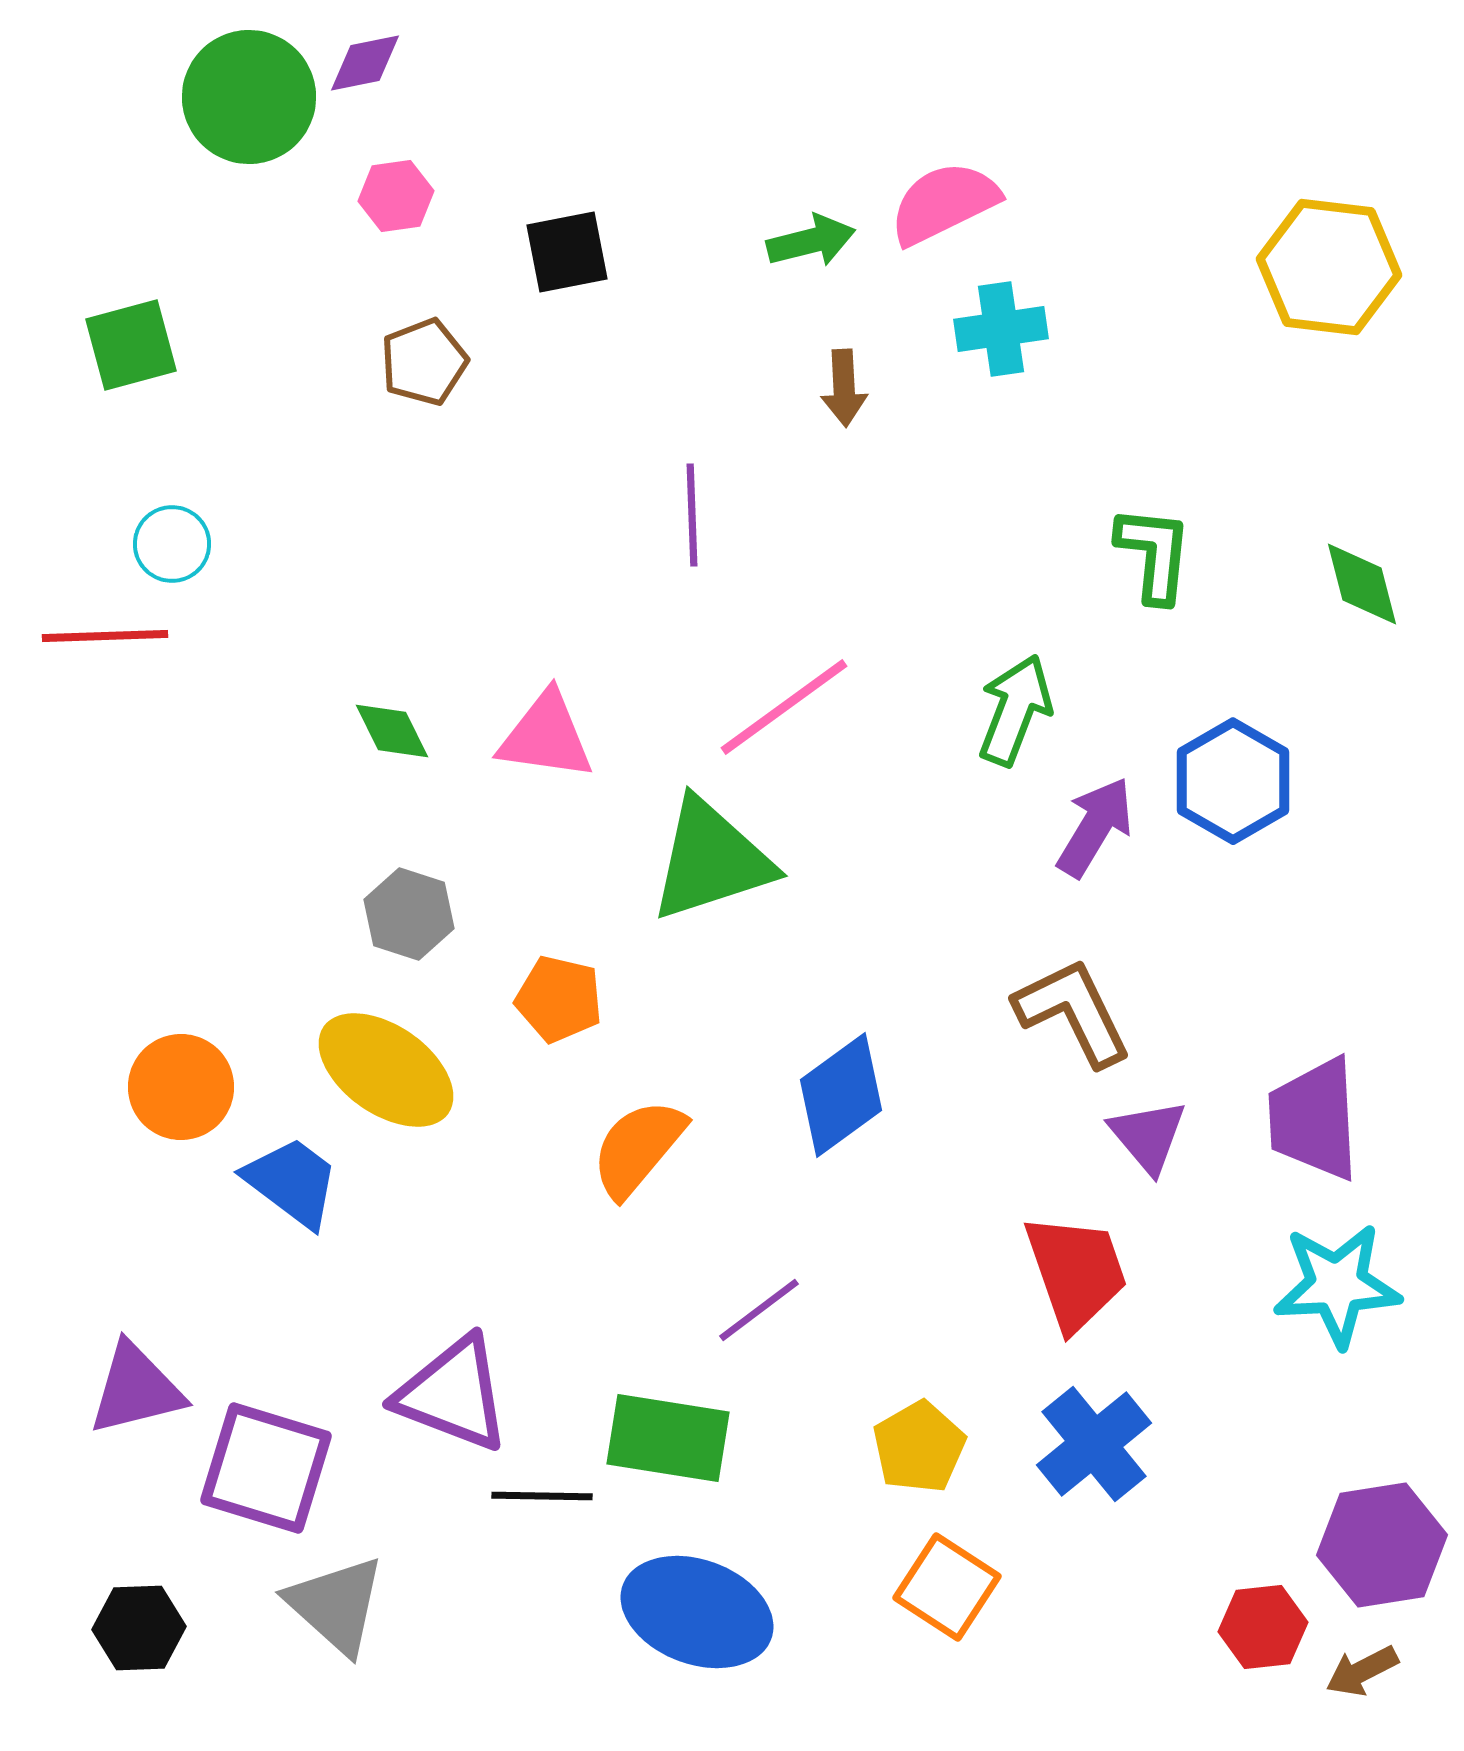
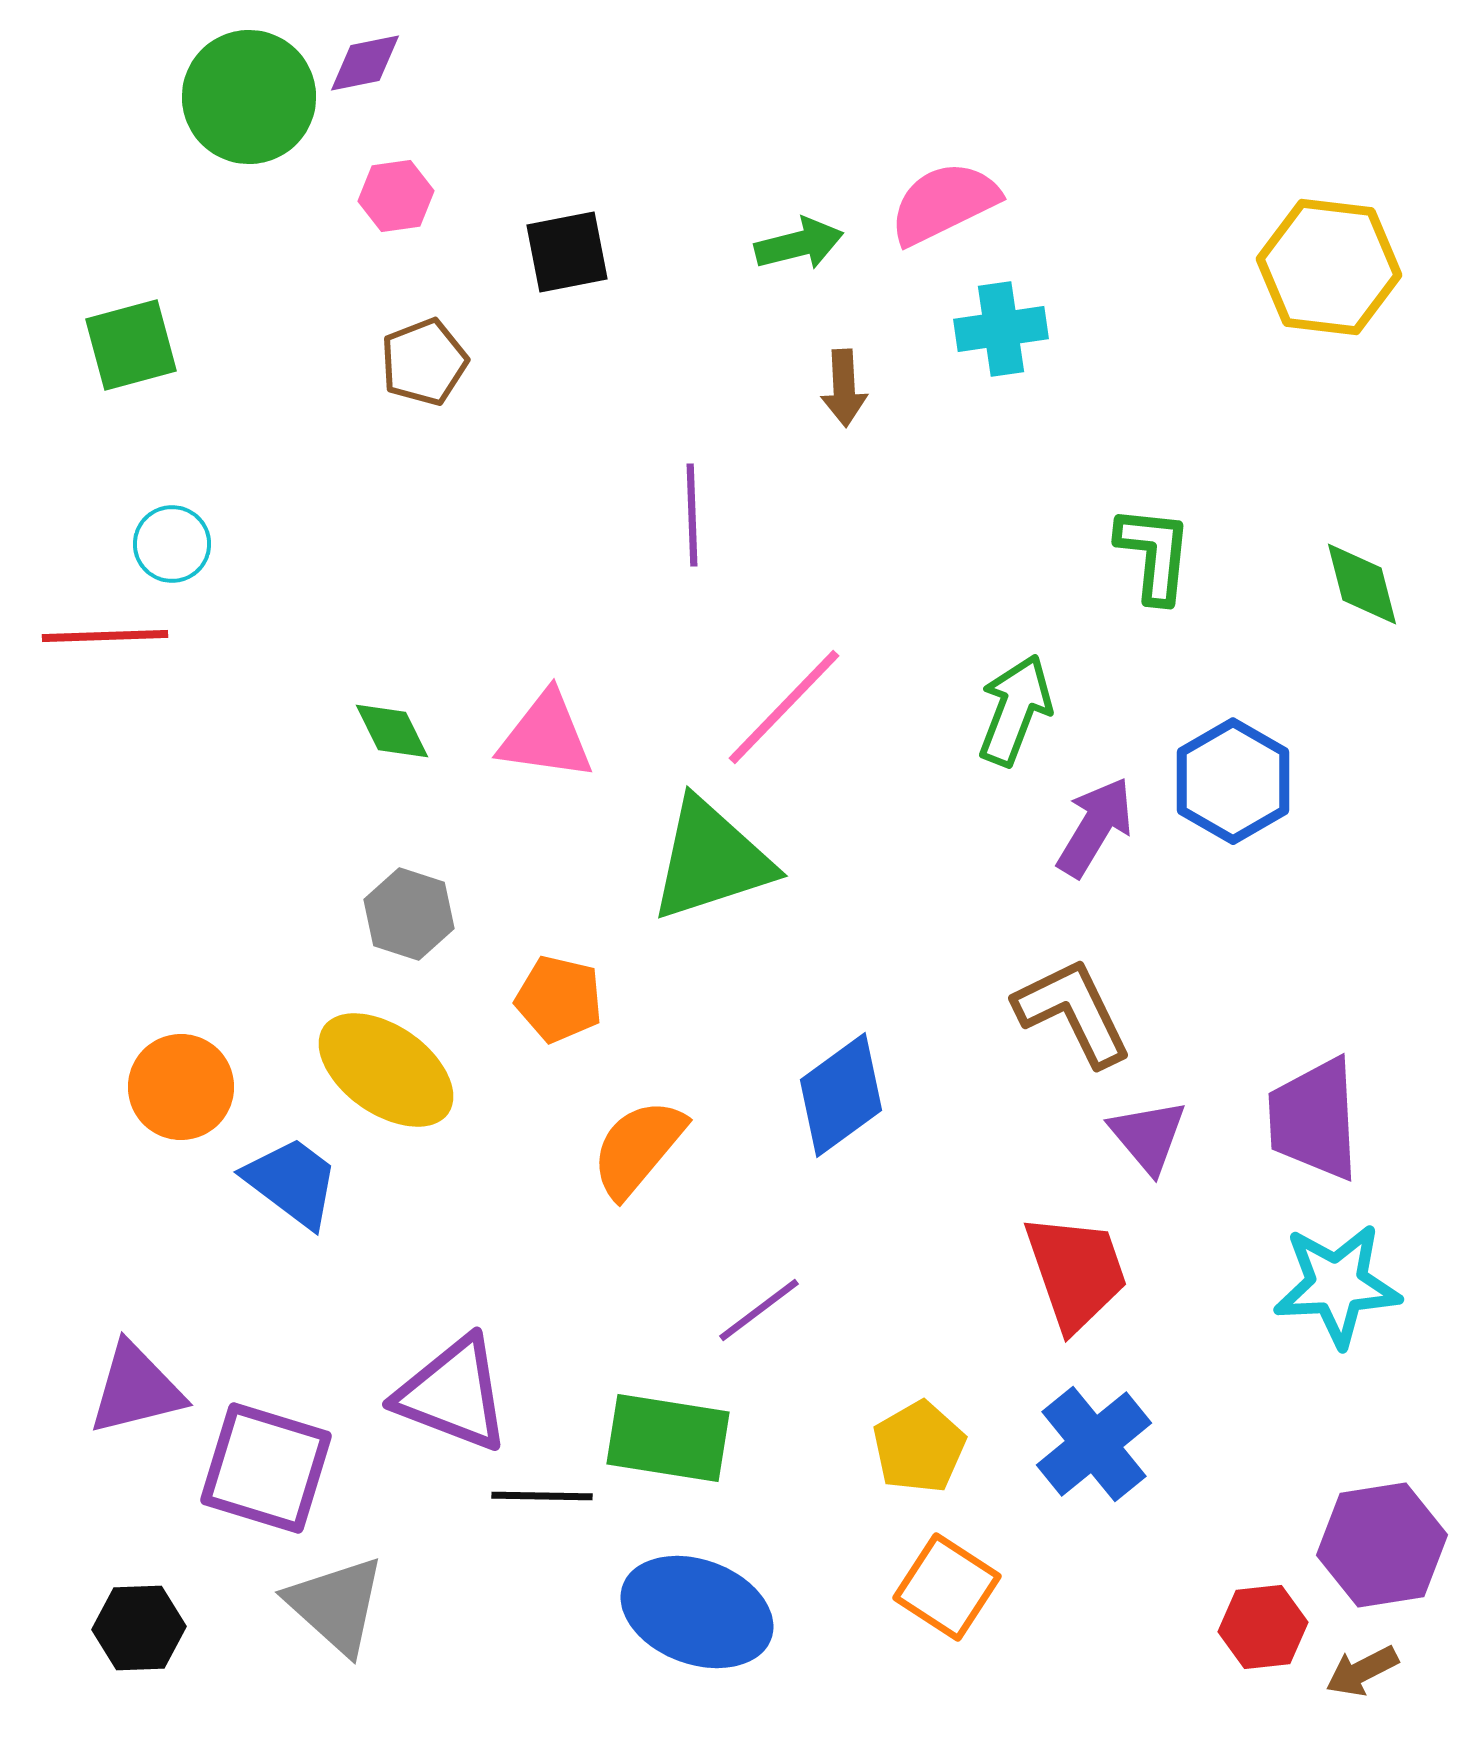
green arrow at (811, 241): moved 12 px left, 3 px down
pink line at (784, 707): rotated 10 degrees counterclockwise
